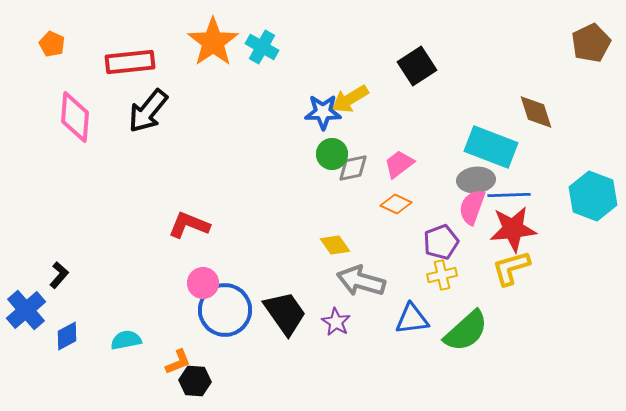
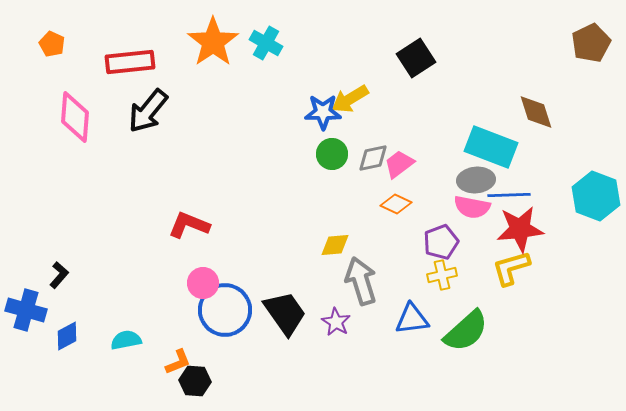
cyan cross: moved 4 px right, 4 px up
black square: moved 1 px left, 8 px up
gray diamond: moved 20 px right, 10 px up
cyan hexagon: moved 3 px right
pink semicircle: rotated 99 degrees counterclockwise
red star: moved 7 px right
yellow diamond: rotated 60 degrees counterclockwise
gray arrow: rotated 57 degrees clockwise
blue cross: rotated 33 degrees counterclockwise
